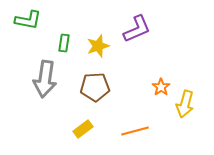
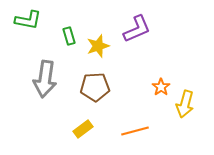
green rectangle: moved 5 px right, 7 px up; rotated 24 degrees counterclockwise
